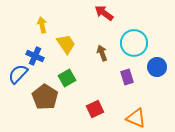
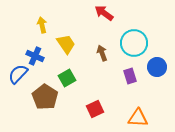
purple rectangle: moved 3 px right, 1 px up
orange triangle: moved 2 px right; rotated 20 degrees counterclockwise
